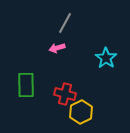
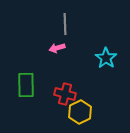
gray line: moved 1 px down; rotated 30 degrees counterclockwise
yellow hexagon: moved 1 px left
